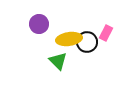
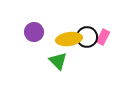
purple circle: moved 5 px left, 8 px down
pink rectangle: moved 3 px left, 4 px down
black circle: moved 5 px up
